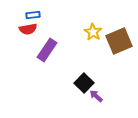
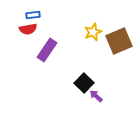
yellow star: rotated 18 degrees clockwise
